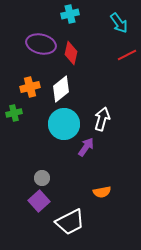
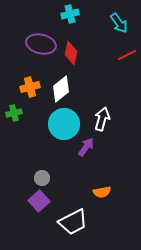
white trapezoid: moved 3 px right
